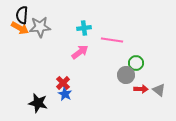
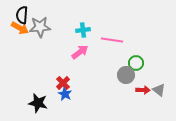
cyan cross: moved 1 px left, 2 px down
red arrow: moved 2 px right, 1 px down
